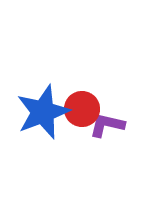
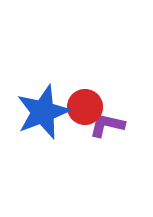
red circle: moved 3 px right, 2 px up
